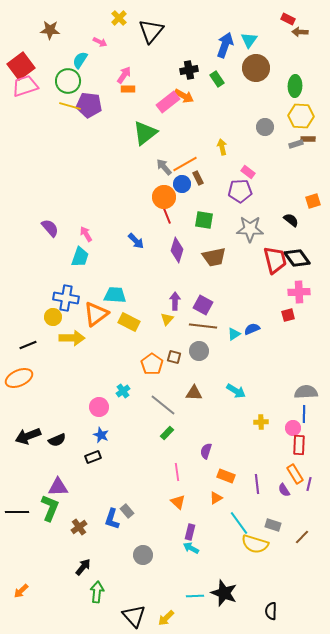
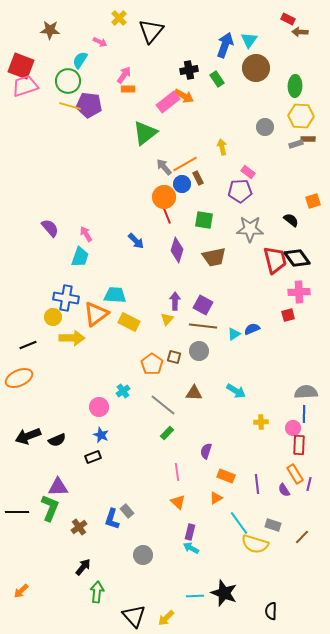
red square at (21, 66): rotated 32 degrees counterclockwise
